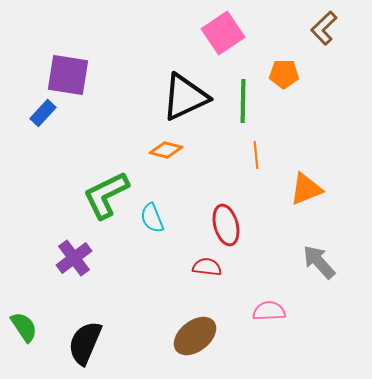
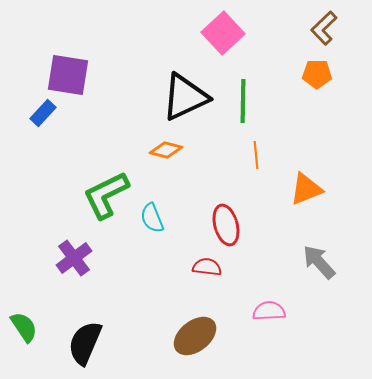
pink square: rotated 9 degrees counterclockwise
orange pentagon: moved 33 px right
